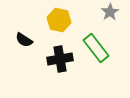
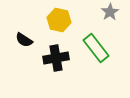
black cross: moved 4 px left, 1 px up
